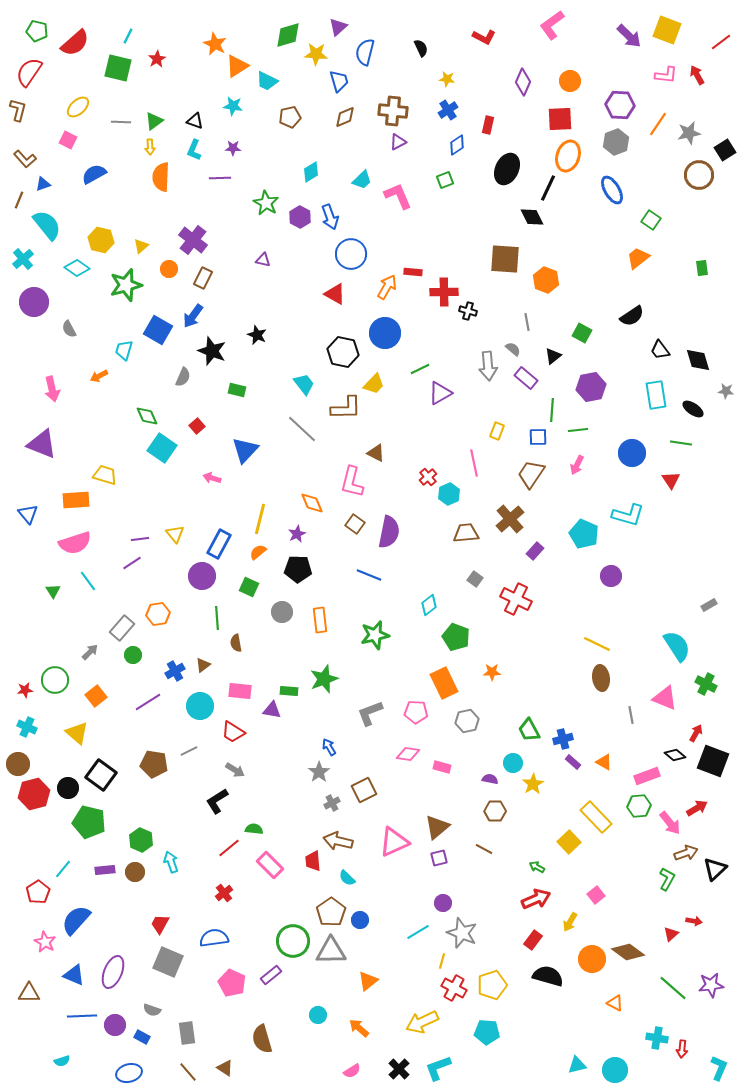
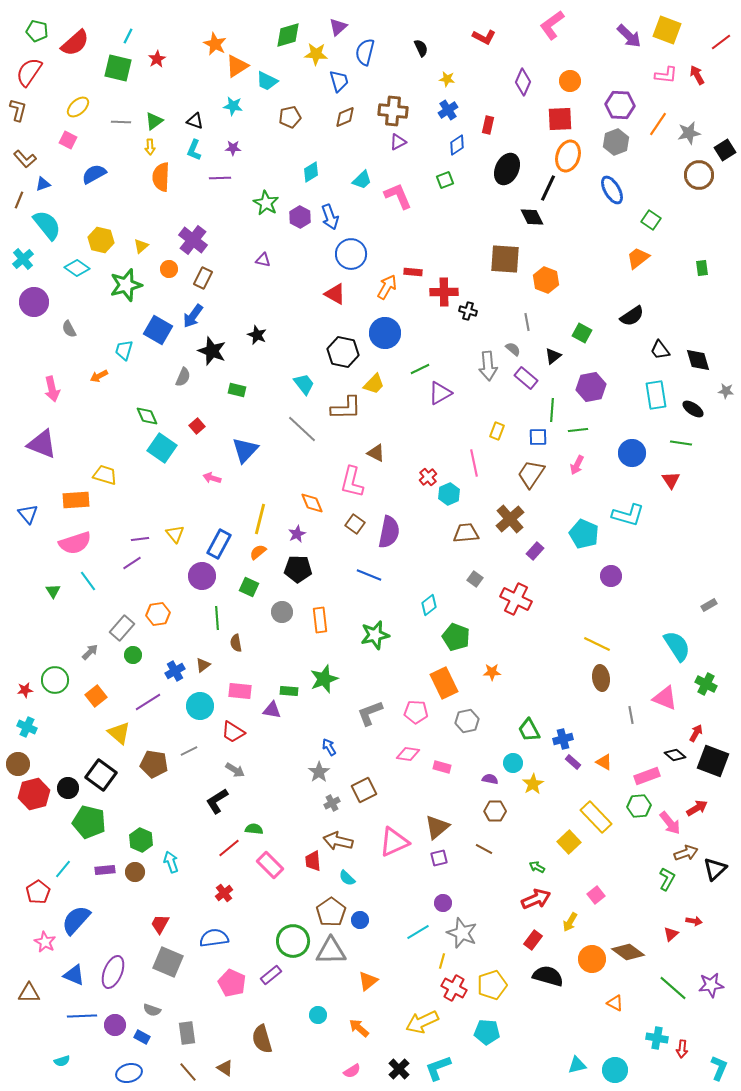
yellow triangle at (77, 733): moved 42 px right
